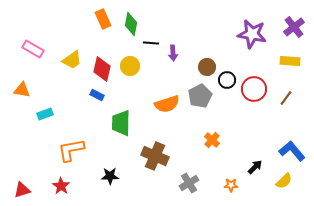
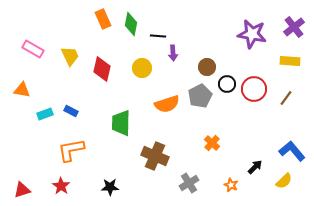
black line: moved 7 px right, 7 px up
yellow trapezoid: moved 2 px left, 4 px up; rotated 80 degrees counterclockwise
yellow circle: moved 12 px right, 2 px down
black circle: moved 4 px down
blue rectangle: moved 26 px left, 16 px down
orange cross: moved 3 px down
black star: moved 11 px down
orange star: rotated 24 degrees clockwise
